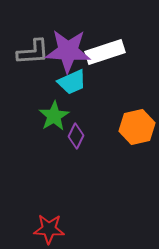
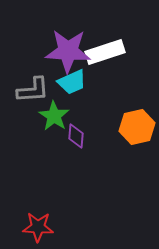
gray L-shape: moved 38 px down
green star: rotated 8 degrees counterclockwise
purple diamond: rotated 20 degrees counterclockwise
red star: moved 11 px left, 2 px up
